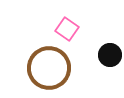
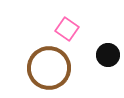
black circle: moved 2 px left
